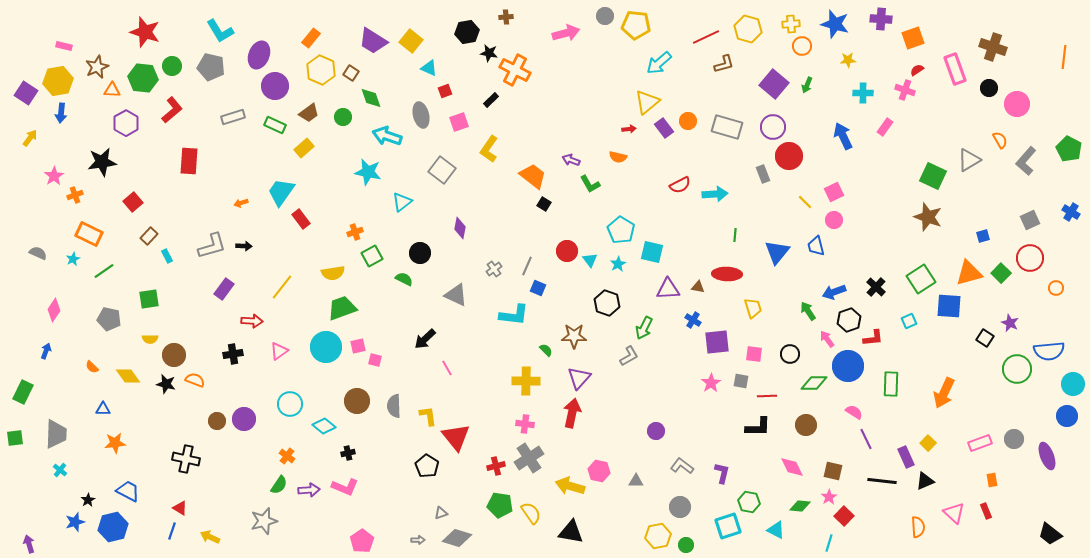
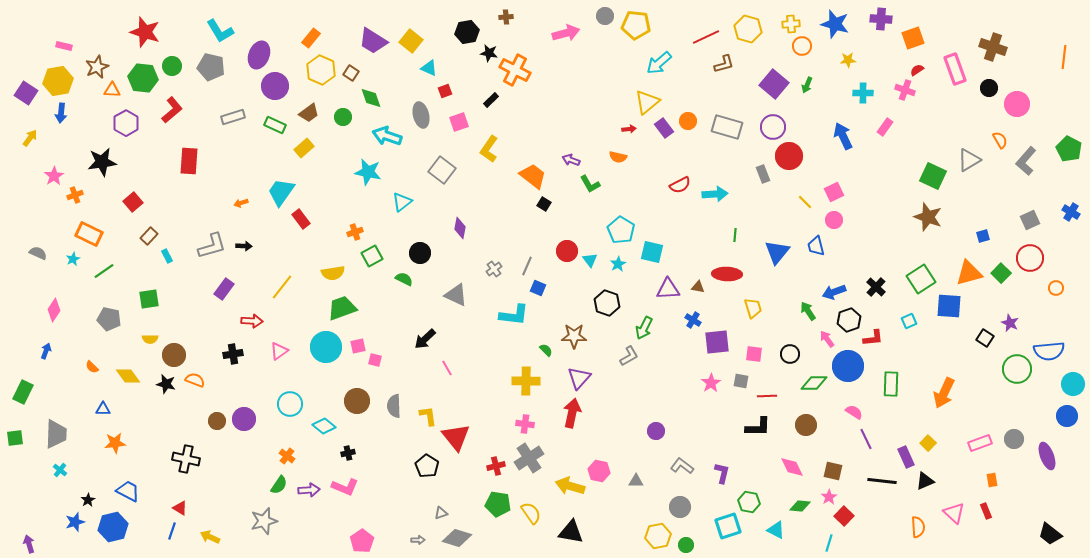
green pentagon at (500, 505): moved 2 px left, 1 px up
